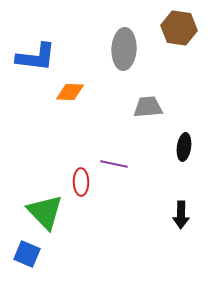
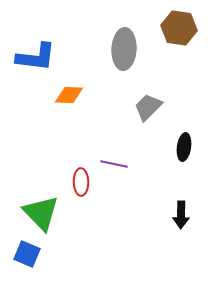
orange diamond: moved 1 px left, 3 px down
gray trapezoid: rotated 40 degrees counterclockwise
green triangle: moved 4 px left, 1 px down
